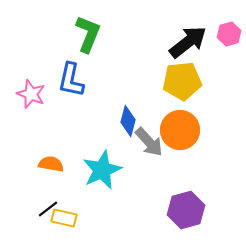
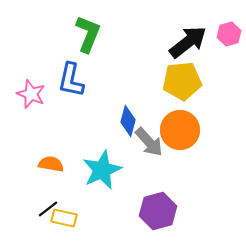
purple hexagon: moved 28 px left, 1 px down
